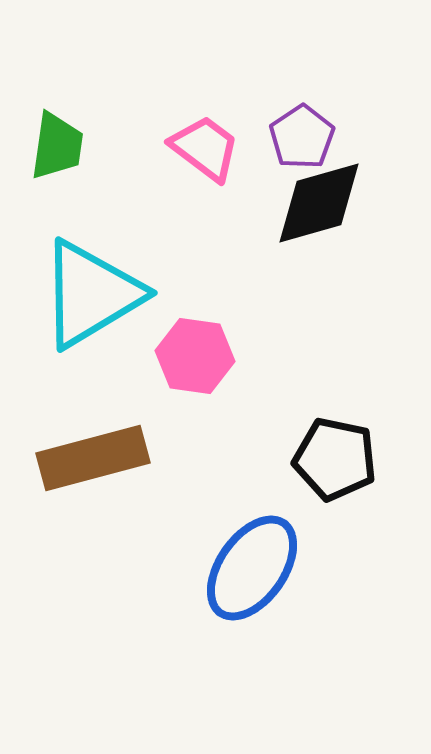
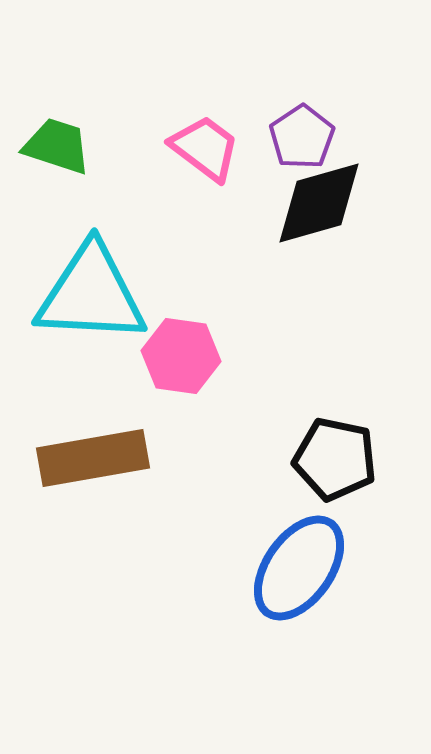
green trapezoid: rotated 80 degrees counterclockwise
cyan triangle: rotated 34 degrees clockwise
pink hexagon: moved 14 px left
brown rectangle: rotated 5 degrees clockwise
blue ellipse: moved 47 px right
